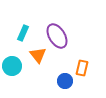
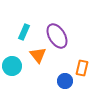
cyan rectangle: moved 1 px right, 1 px up
